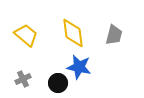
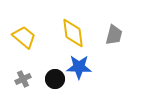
yellow trapezoid: moved 2 px left, 2 px down
blue star: rotated 10 degrees counterclockwise
black circle: moved 3 px left, 4 px up
